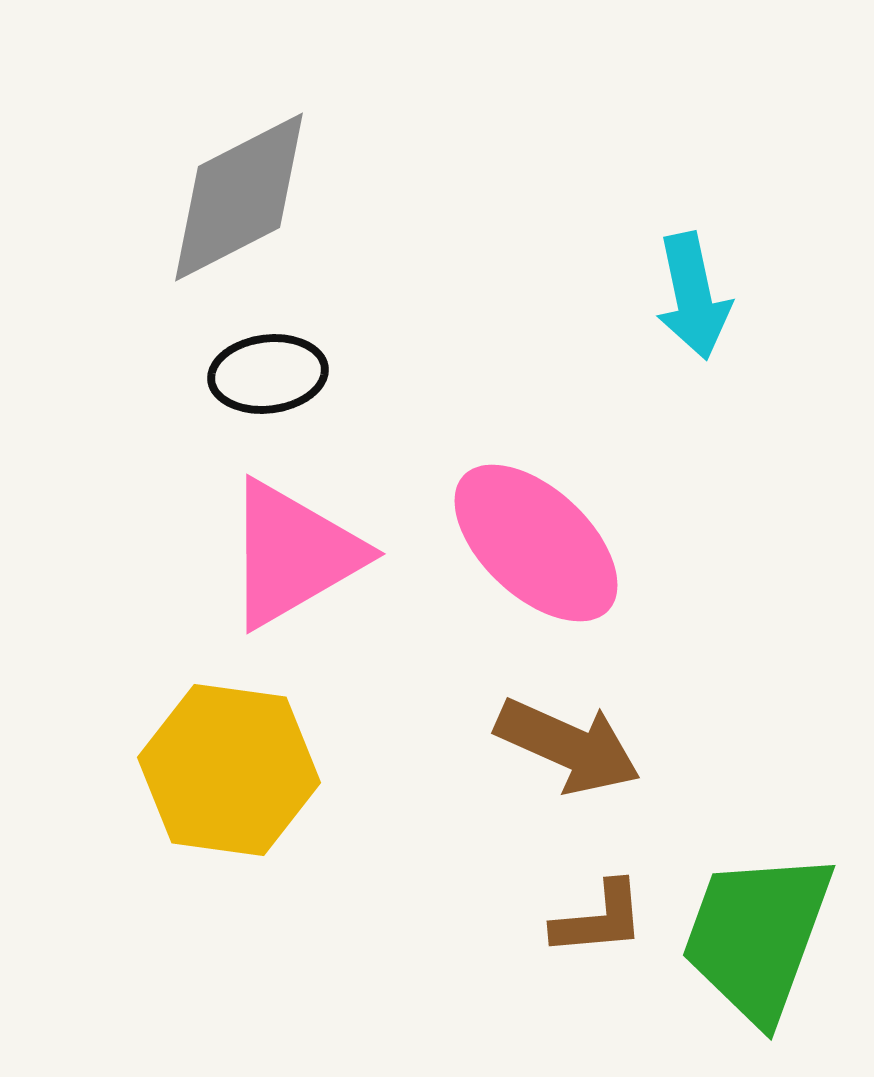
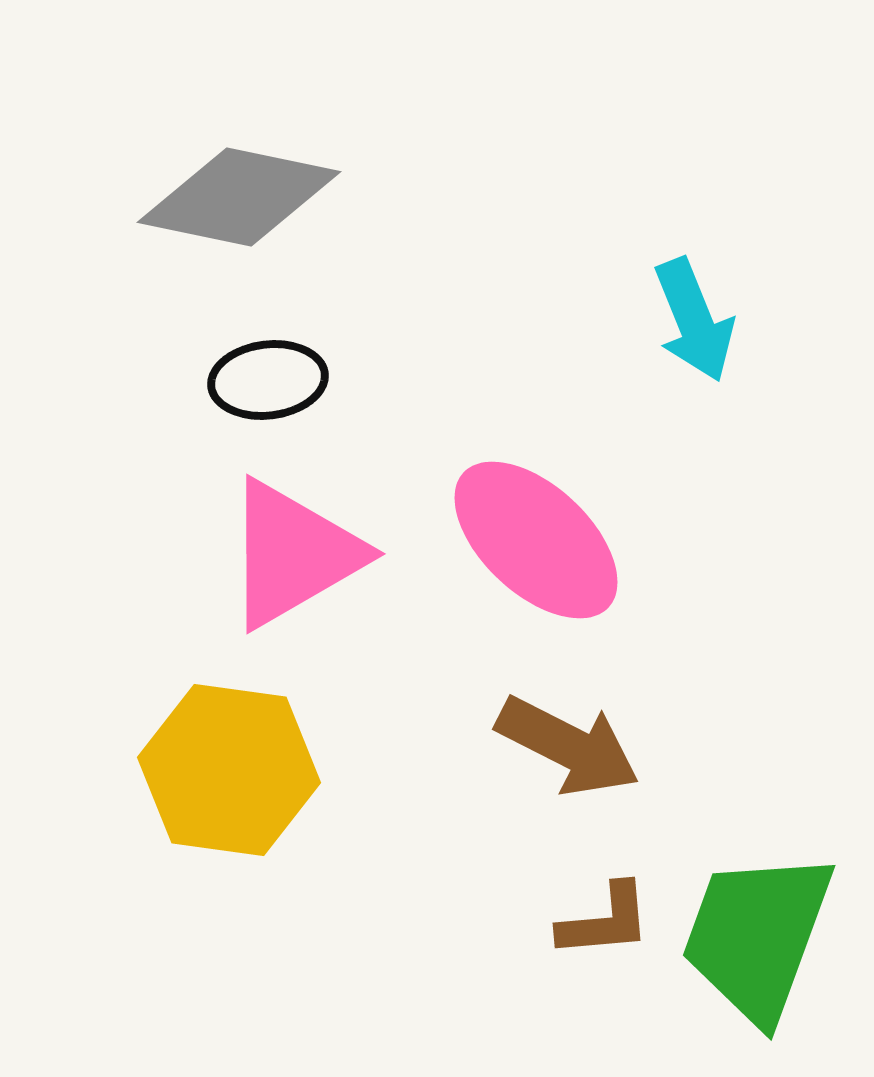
gray diamond: rotated 39 degrees clockwise
cyan arrow: moved 1 px right, 24 px down; rotated 10 degrees counterclockwise
black ellipse: moved 6 px down
pink ellipse: moved 3 px up
brown arrow: rotated 3 degrees clockwise
brown L-shape: moved 6 px right, 2 px down
